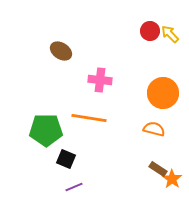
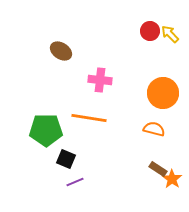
purple line: moved 1 px right, 5 px up
